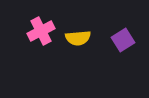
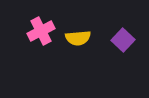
purple square: rotated 15 degrees counterclockwise
